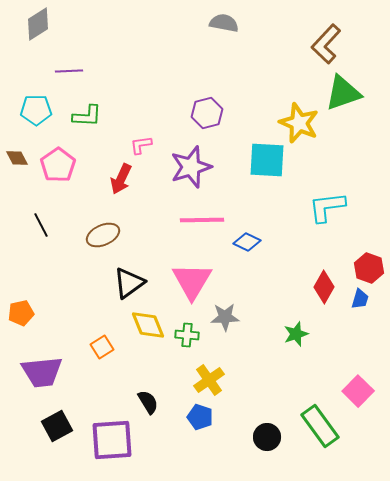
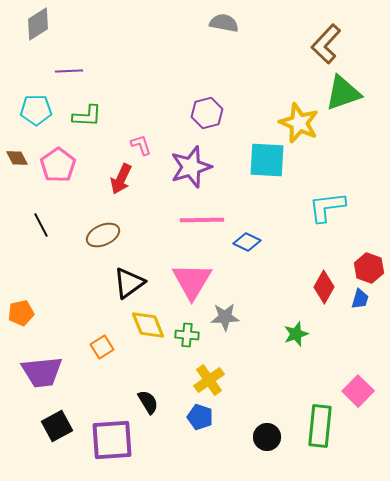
pink L-shape: rotated 80 degrees clockwise
green rectangle: rotated 42 degrees clockwise
